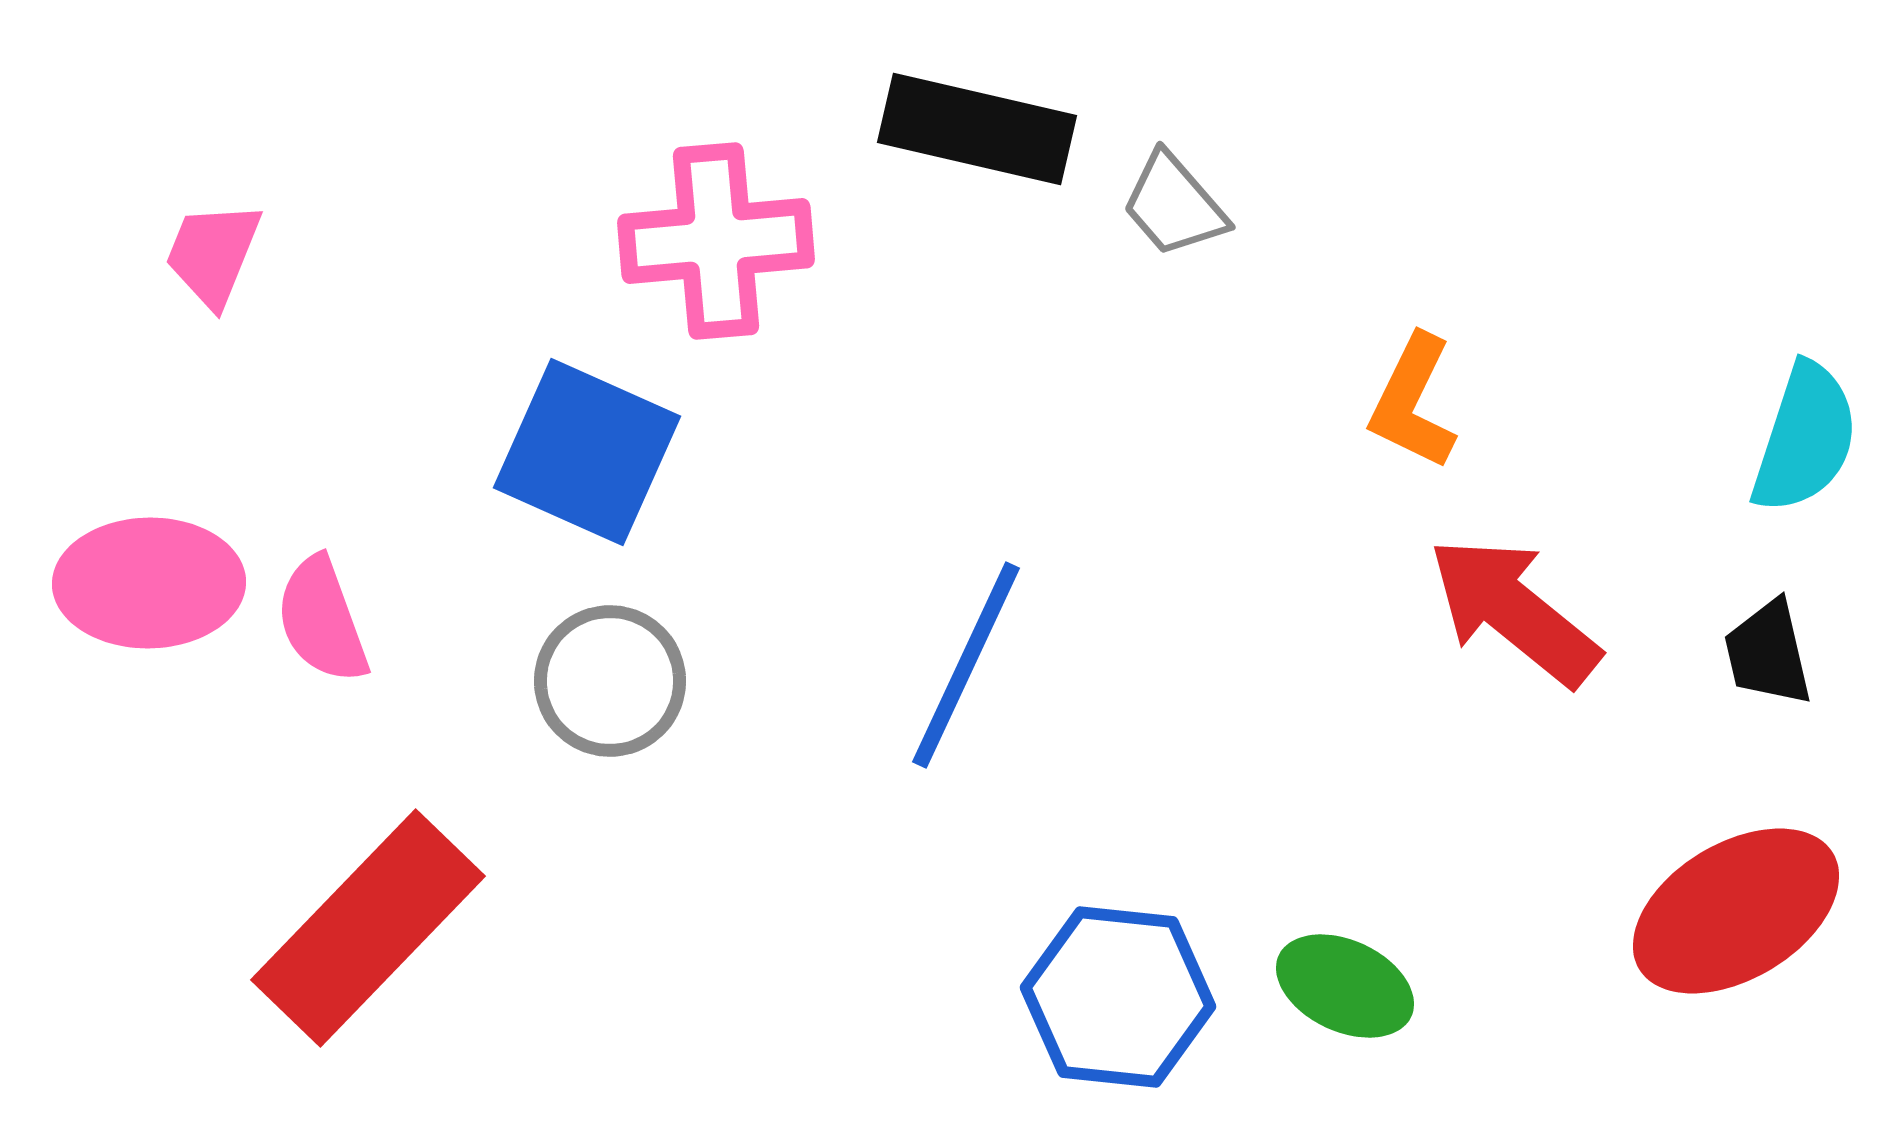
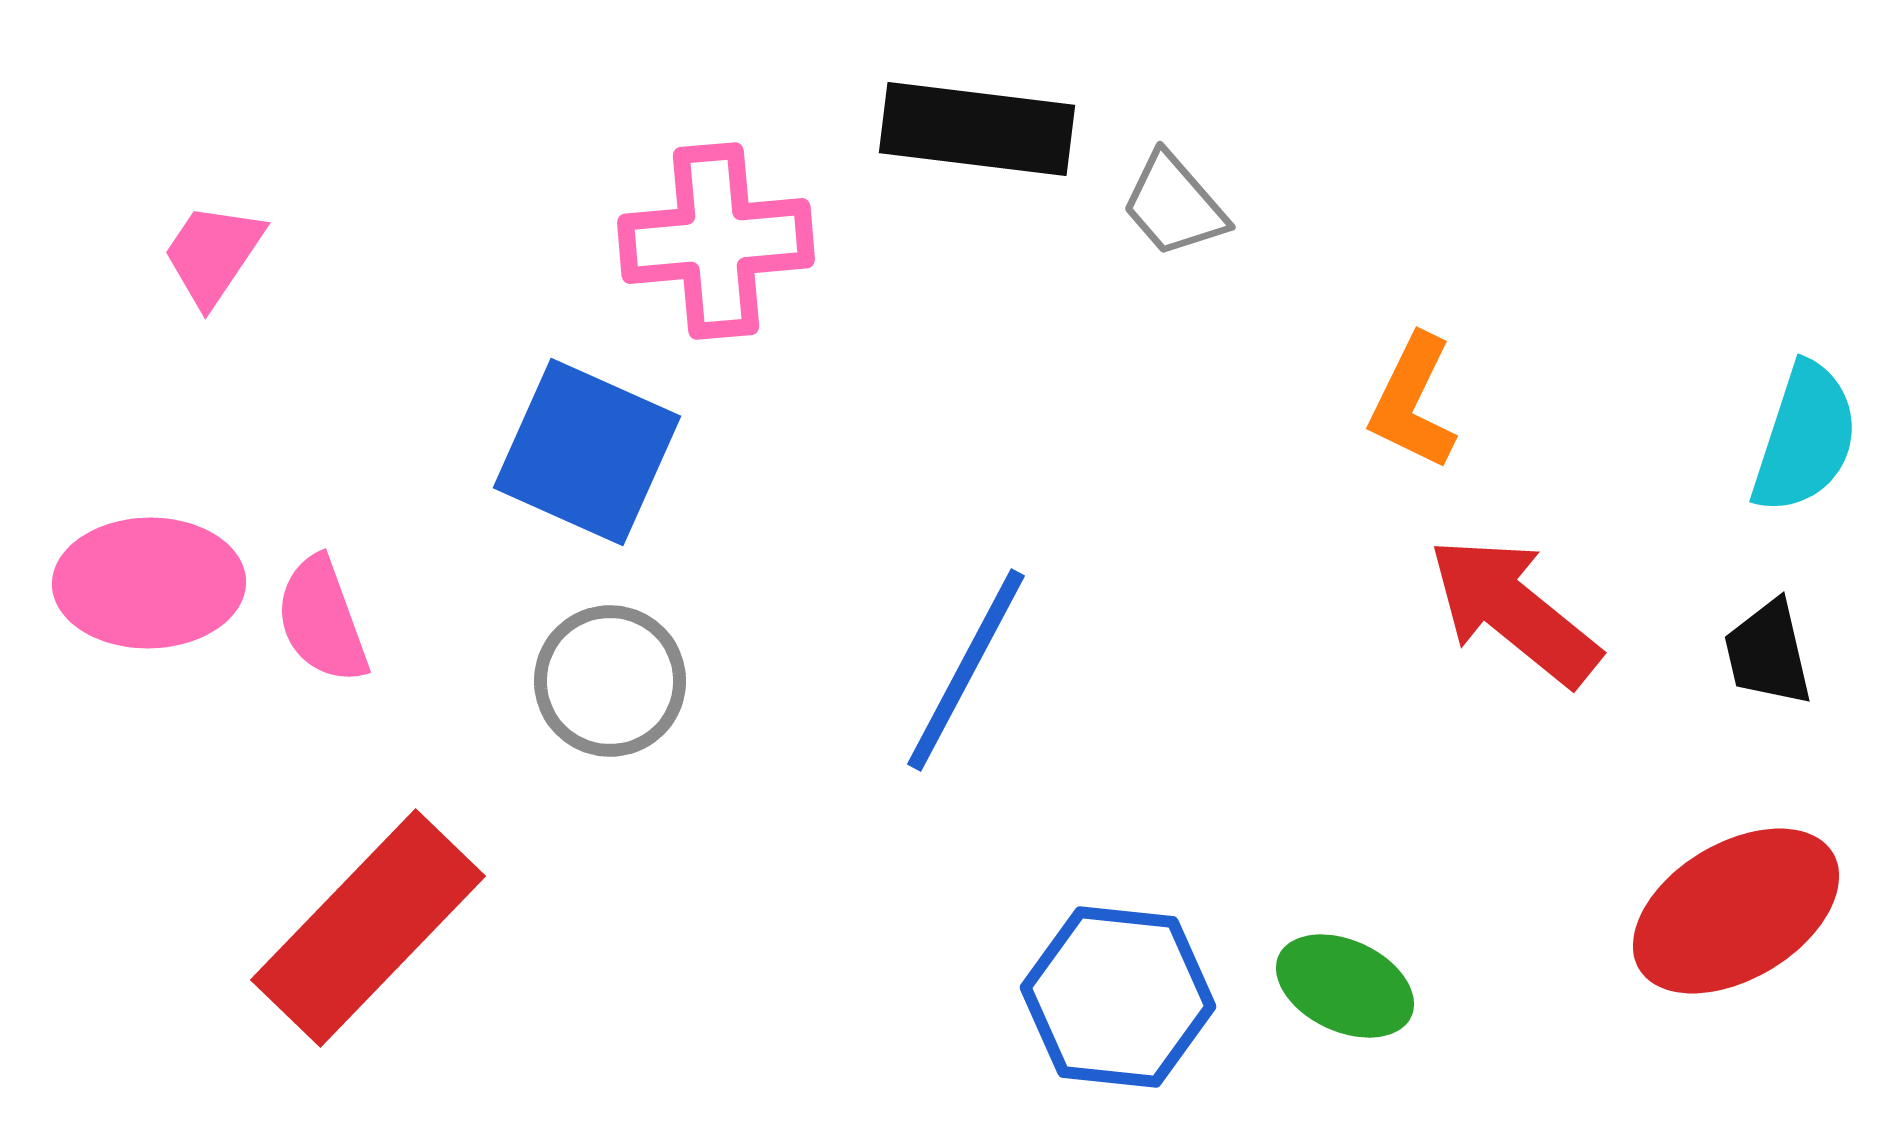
black rectangle: rotated 6 degrees counterclockwise
pink trapezoid: rotated 12 degrees clockwise
blue line: moved 5 px down; rotated 3 degrees clockwise
